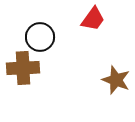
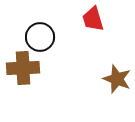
red trapezoid: rotated 128 degrees clockwise
brown star: moved 1 px right, 1 px up
